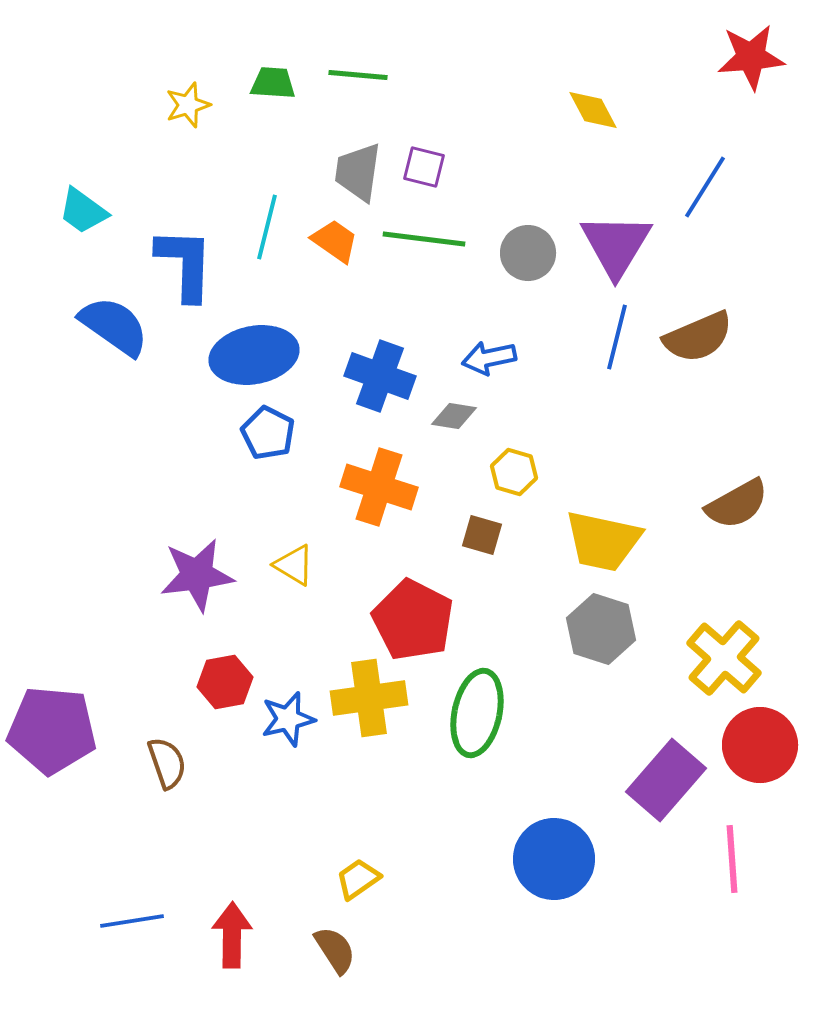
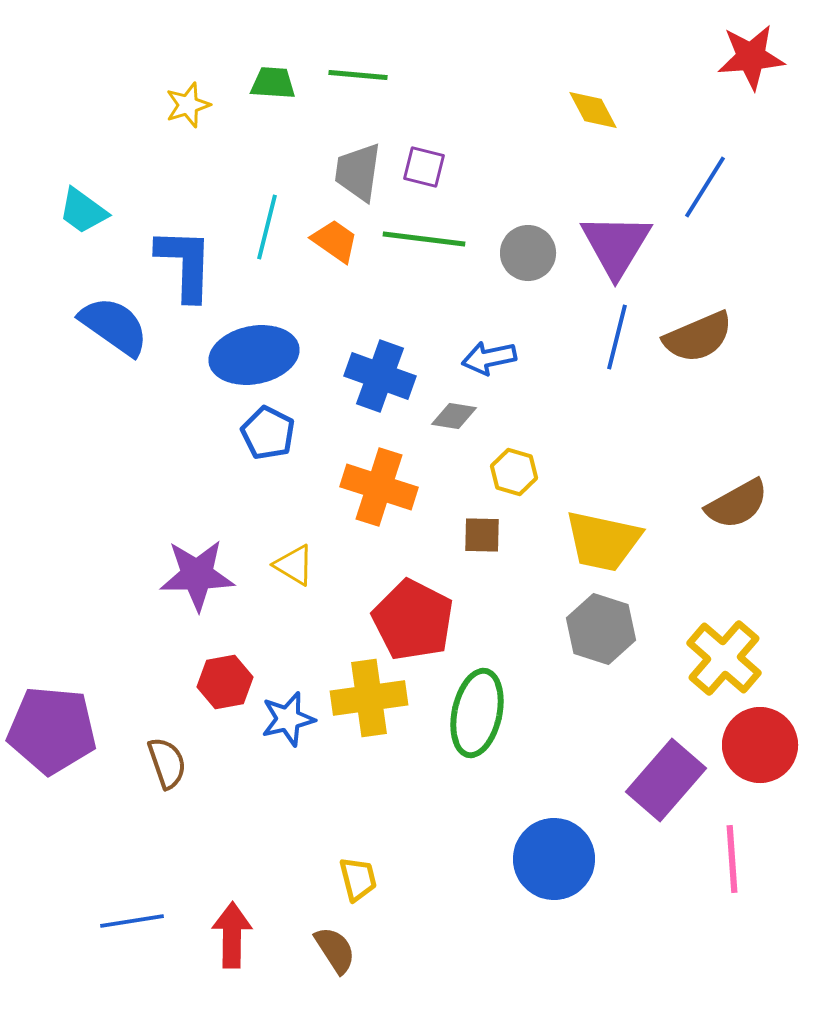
brown square at (482, 535): rotated 15 degrees counterclockwise
purple star at (197, 575): rotated 6 degrees clockwise
yellow trapezoid at (358, 879): rotated 111 degrees clockwise
